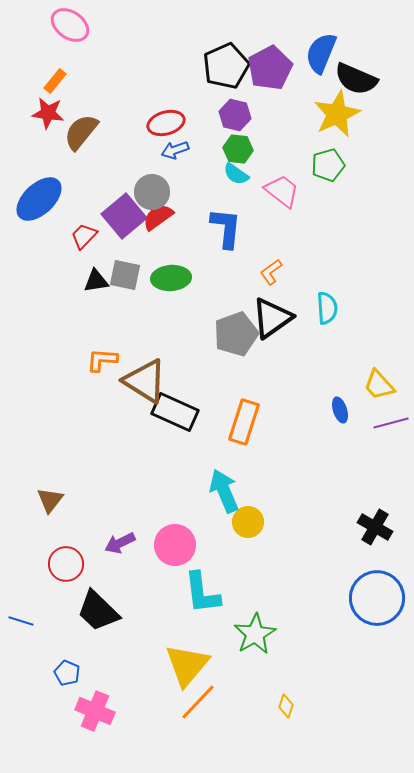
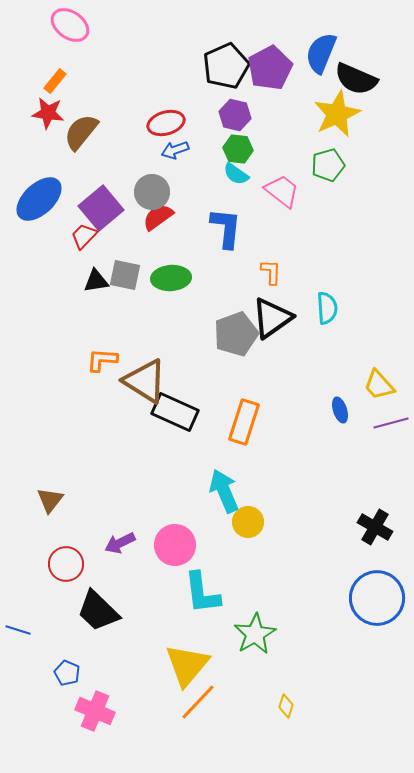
purple square at (124, 216): moved 23 px left, 8 px up
orange L-shape at (271, 272): rotated 128 degrees clockwise
blue line at (21, 621): moved 3 px left, 9 px down
